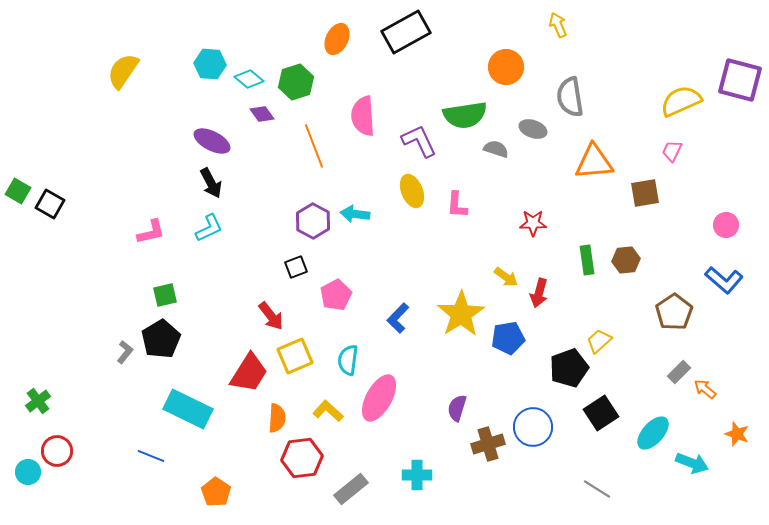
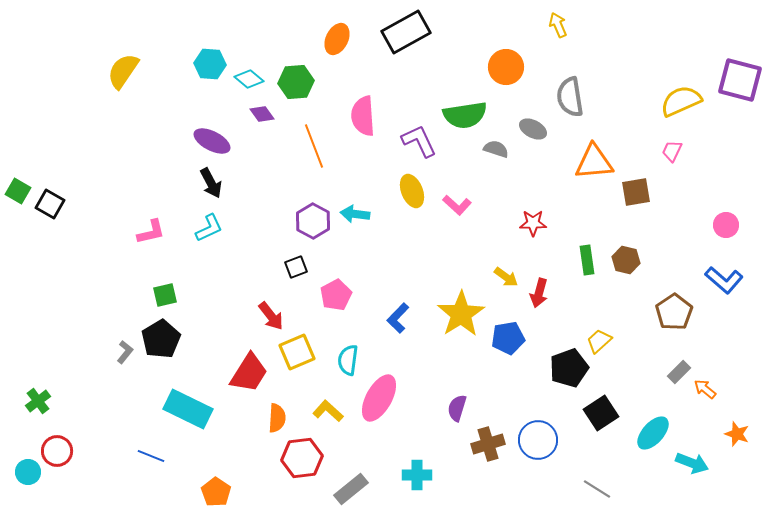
green hexagon at (296, 82): rotated 12 degrees clockwise
gray ellipse at (533, 129): rotated 8 degrees clockwise
brown square at (645, 193): moved 9 px left, 1 px up
pink L-shape at (457, 205): rotated 52 degrees counterclockwise
brown hexagon at (626, 260): rotated 20 degrees clockwise
yellow square at (295, 356): moved 2 px right, 4 px up
blue circle at (533, 427): moved 5 px right, 13 px down
